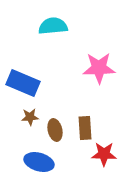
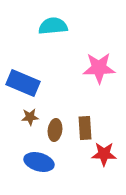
brown ellipse: rotated 20 degrees clockwise
